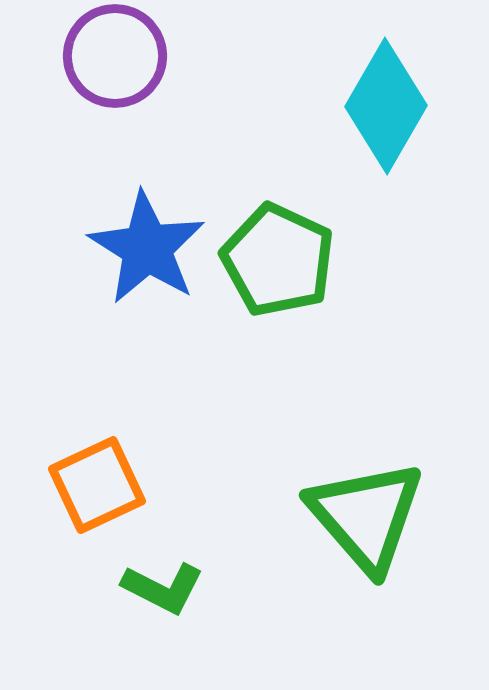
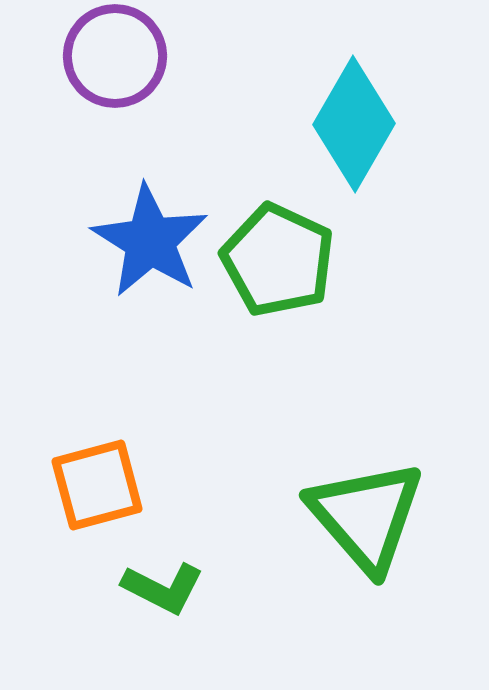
cyan diamond: moved 32 px left, 18 px down
blue star: moved 3 px right, 7 px up
orange square: rotated 10 degrees clockwise
